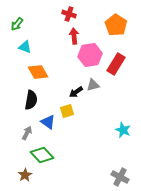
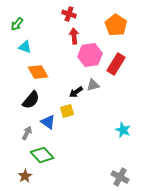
black semicircle: rotated 30 degrees clockwise
brown star: moved 1 px down
